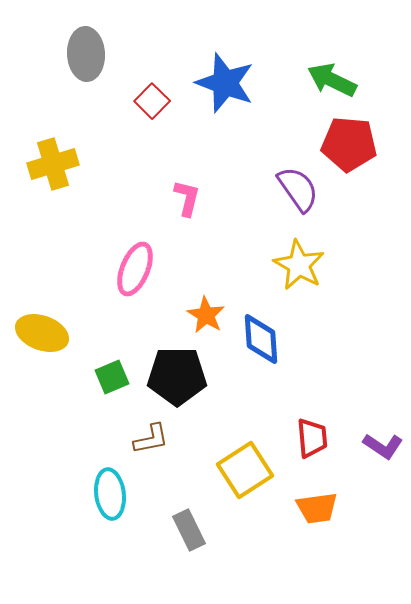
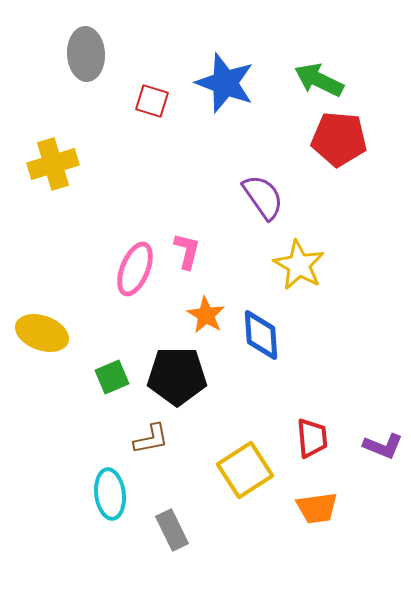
green arrow: moved 13 px left
red square: rotated 28 degrees counterclockwise
red pentagon: moved 10 px left, 5 px up
purple semicircle: moved 35 px left, 8 px down
pink L-shape: moved 53 px down
blue diamond: moved 4 px up
purple L-shape: rotated 12 degrees counterclockwise
gray rectangle: moved 17 px left
